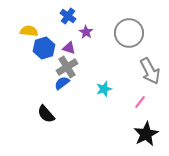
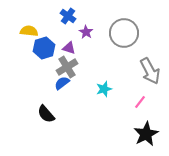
gray circle: moved 5 px left
